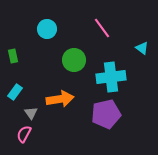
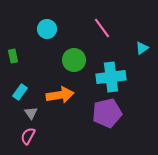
cyan triangle: rotated 48 degrees clockwise
cyan rectangle: moved 5 px right
orange arrow: moved 4 px up
purple pentagon: moved 1 px right, 1 px up
pink semicircle: moved 4 px right, 2 px down
